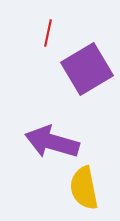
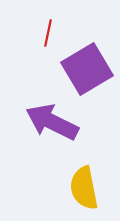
purple arrow: moved 20 px up; rotated 10 degrees clockwise
